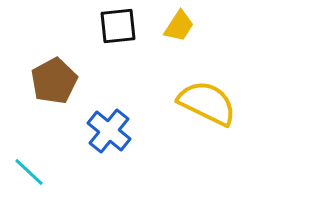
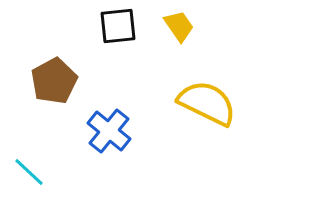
yellow trapezoid: rotated 68 degrees counterclockwise
